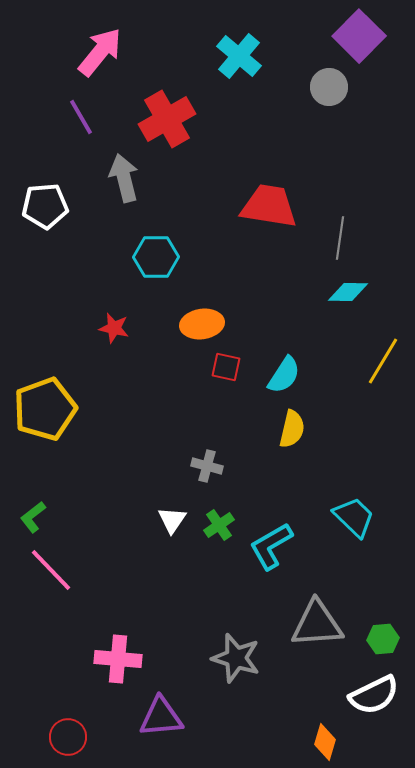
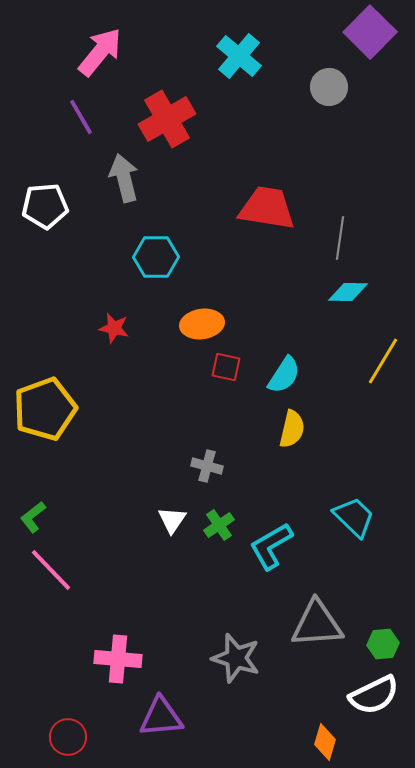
purple square: moved 11 px right, 4 px up
red trapezoid: moved 2 px left, 2 px down
green hexagon: moved 5 px down
